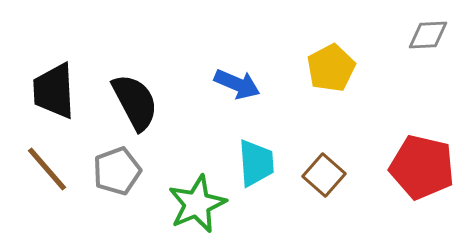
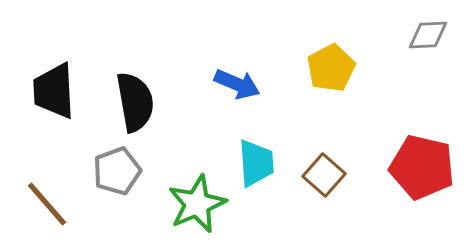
black semicircle: rotated 18 degrees clockwise
brown line: moved 35 px down
